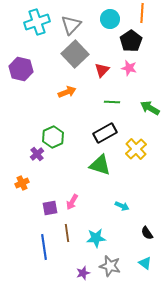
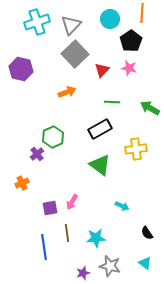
black rectangle: moved 5 px left, 4 px up
yellow cross: rotated 35 degrees clockwise
green triangle: rotated 20 degrees clockwise
